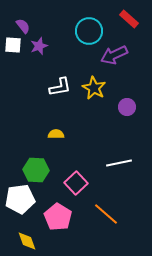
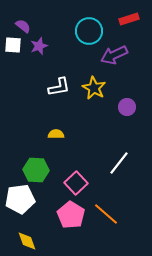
red rectangle: rotated 60 degrees counterclockwise
purple semicircle: rotated 14 degrees counterclockwise
white L-shape: moved 1 px left
white line: rotated 40 degrees counterclockwise
pink pentagon: moved 13 px right, 2 px up
